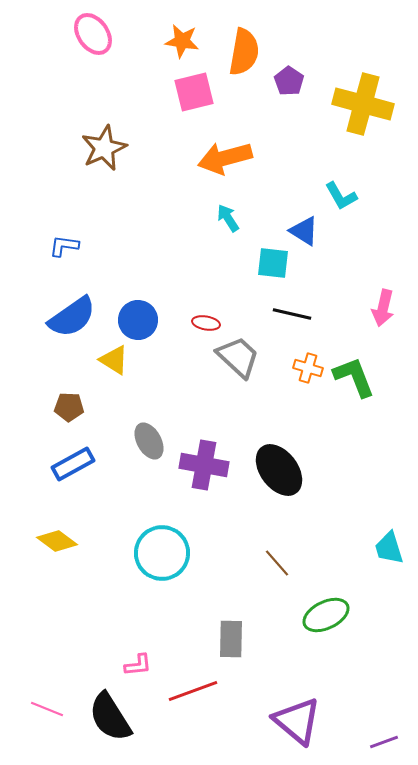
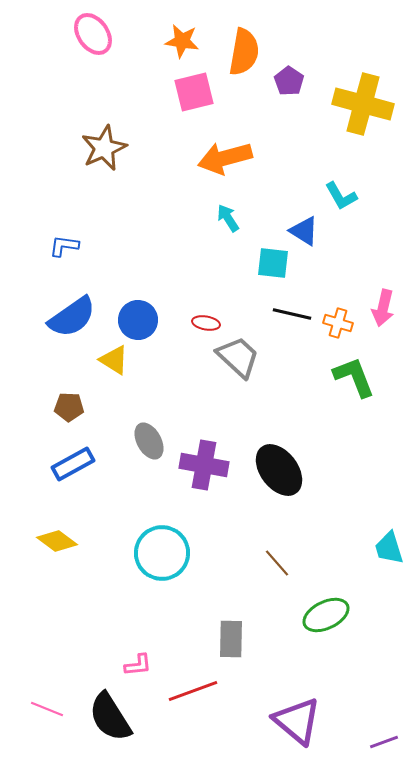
orange cross: moved 30 px right, 45 px up
